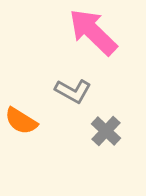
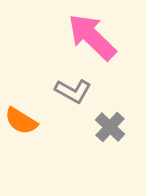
pink arrow: moved 1 px left, 5 px down
gray cross: moved 4 px right, 4 px up
